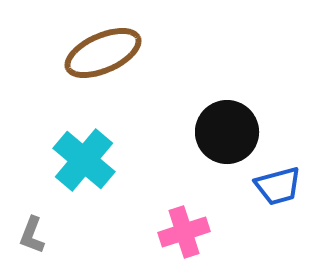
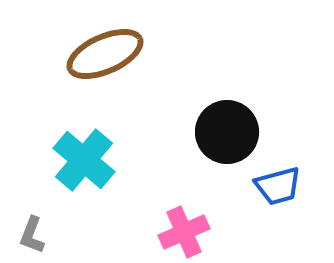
brown ellipse: moved 2 px right, 1 px down
pink cross: rotated 6 degrees counterclockwise
